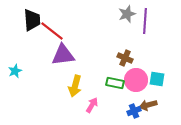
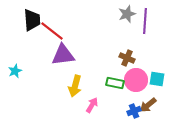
brown cross: moved 2 px right
brown arrow: rotated 24 degrees counterclockwise
